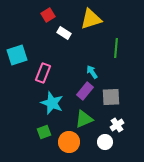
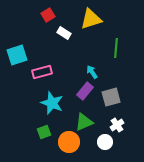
pink rectangle: moved 1 px left, 1 px up; rotated 54 degrees clockwise
gray square: rotated 12 degrees counterclockwise
green triangle: moved 3 px down
